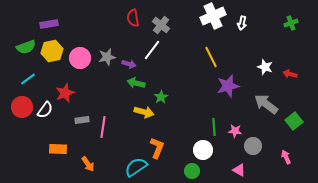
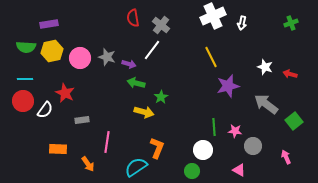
green semicircle: rotated 24 degrees clockwise
gray star: rotated 30 degrees clockwise
cyan line: moved 3 px left; rotated 35 degrees clockwise
red star: rotated 24 degrees counterclockwise
red circle: moved 1 px right, 6 px up
pink line: moved 4 px right, 15 px down
